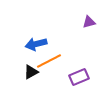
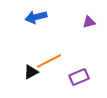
blue arrow: moved 27 px up
